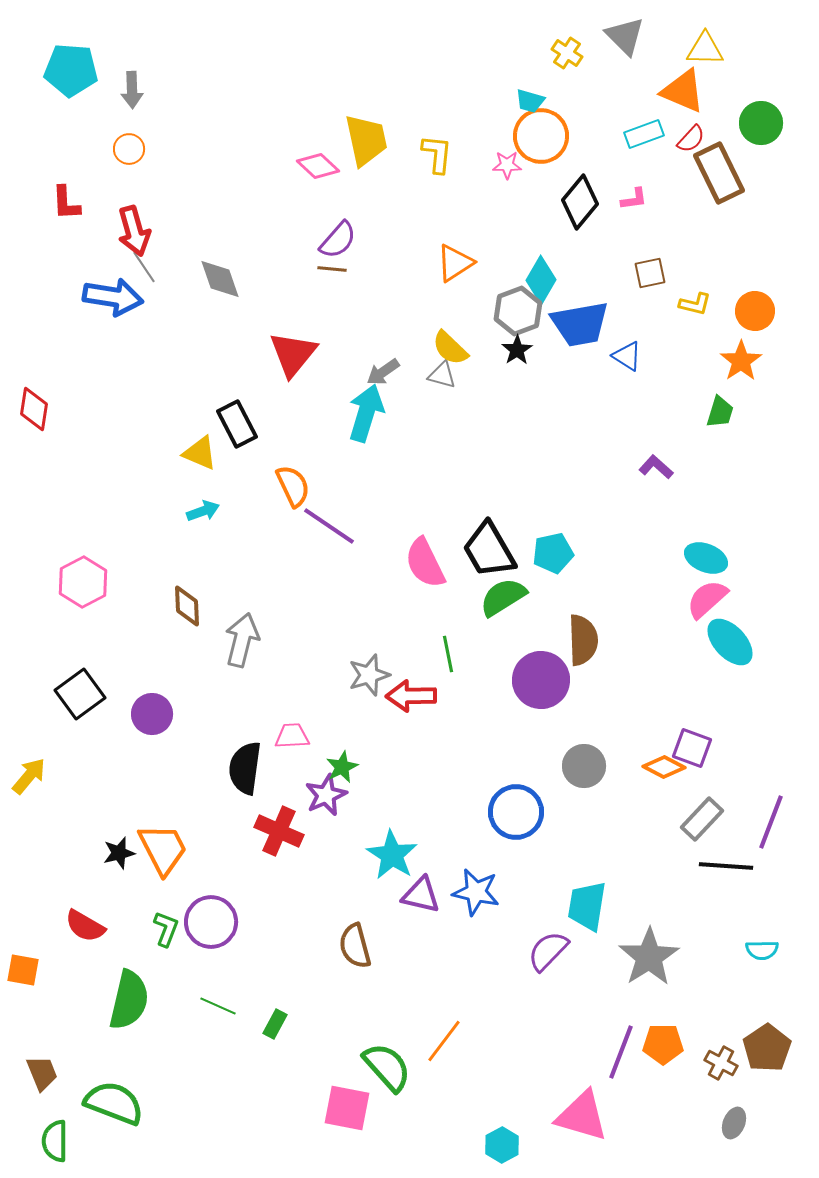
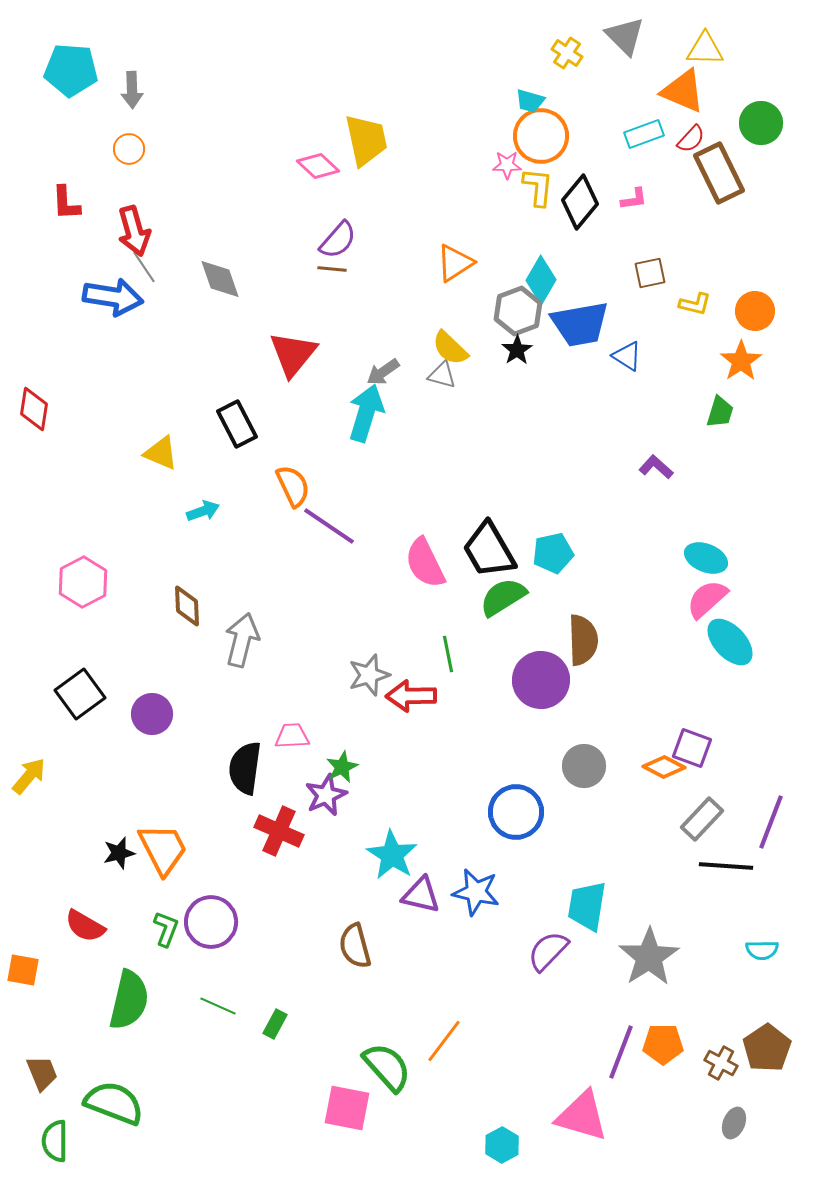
yellow L-shape at (437, 154): moved 101 px right, 33 px down
yellow triangle at (200, 453): moved 39 px left
